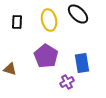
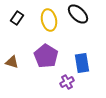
black rectangle: moved 4 px up; rotated 32 degrees clockwise
brown triangle: moved 2 px right, 7 px up
